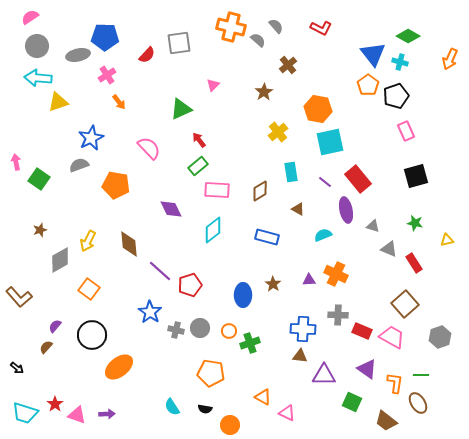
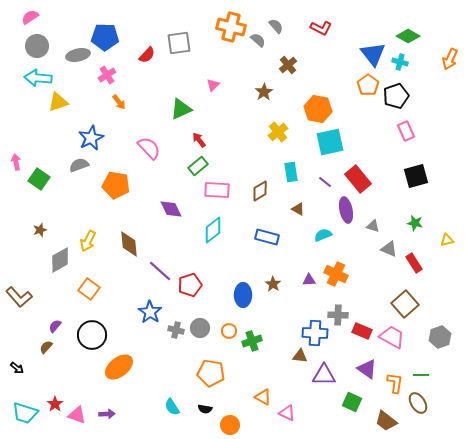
blue cross at (303, 329): moved 12 px right, 4 px down
green cross at (250, 343): moved 2 px right, 2 px up
